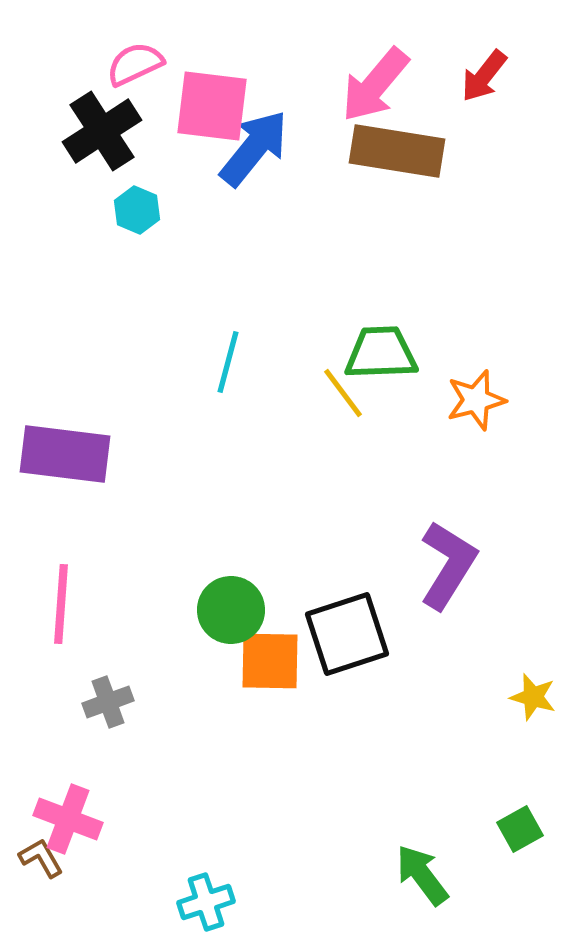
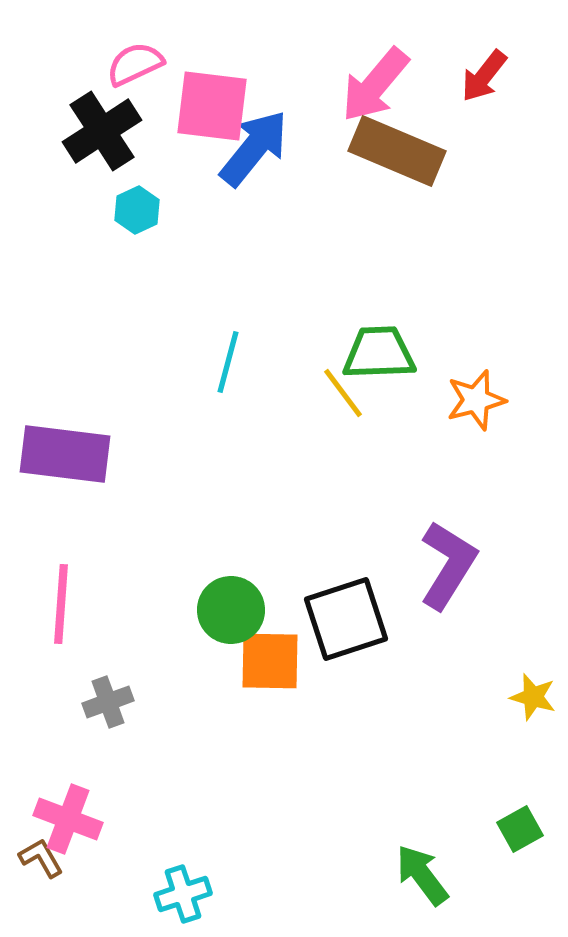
brown rectangle: rotated 14 degrees clockwise
cyan hexagon: rotated 12 degrees clockwise
green trapezoid: moved 2 px left
black square: moved 1 px left, 15 px up
cyan cross: moved 23 px left, 8 px up
